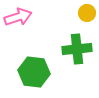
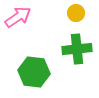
yellow circle: moved 11 px left
pink arrow: rotated 16 degrees counterclockwise
